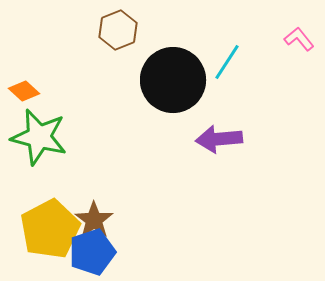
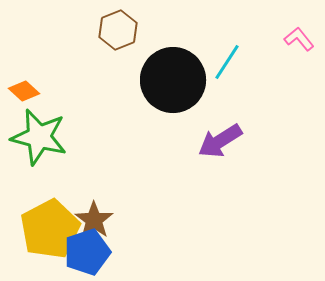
purple arrow: moved 1 px right, 2 px down; rotated 27 degrees counterclockwise
blue pentagon: moved 5 px left
